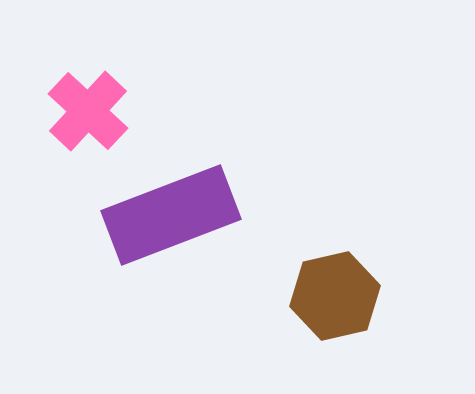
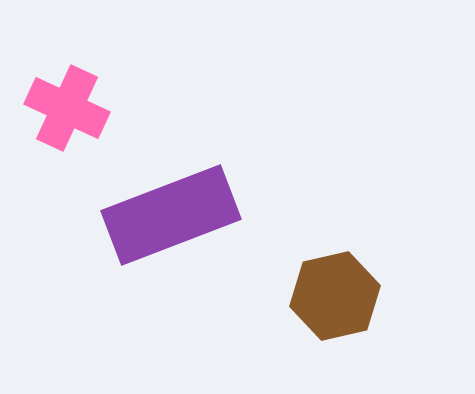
pink cross: moved 21 px left, 3 px up; rotated 18 degrees counterclockwise
